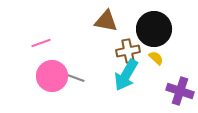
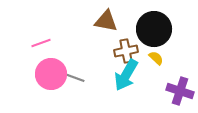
brown cross: moved 2 px left
pink circle: moved 1 px left, 2 px up
